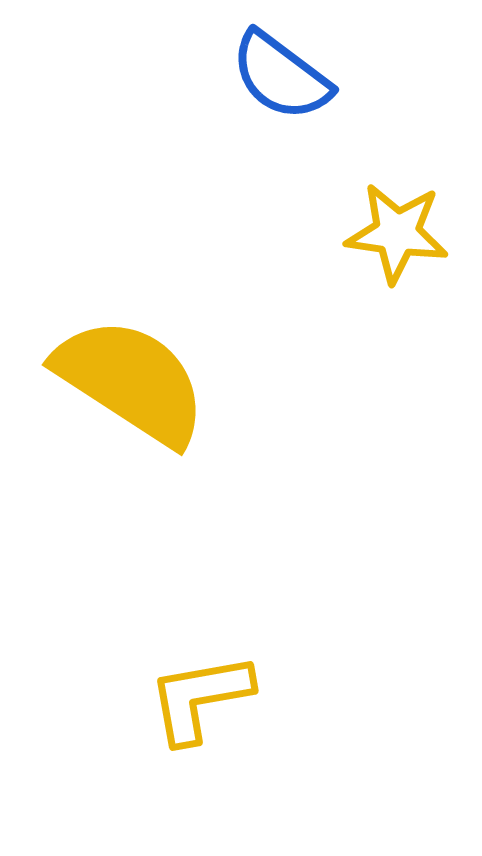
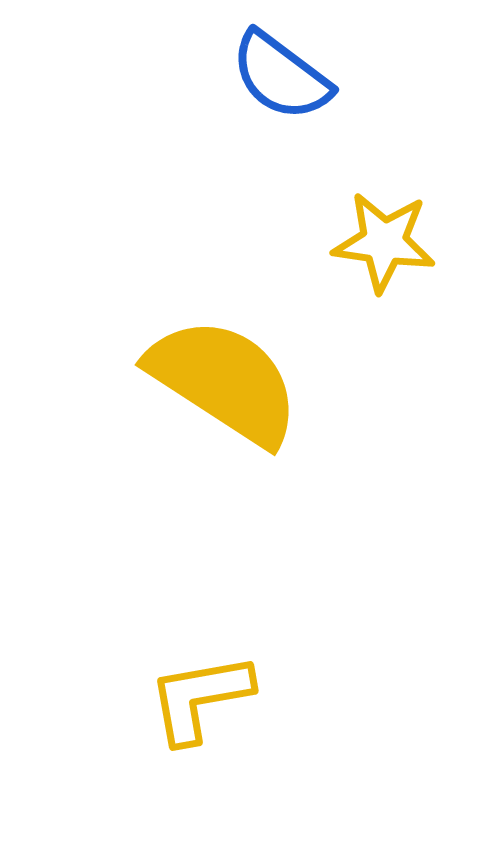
yellow star: moved 13 px left, 9 px down
yellow semicircle: moved 93 px right
